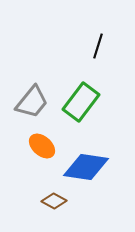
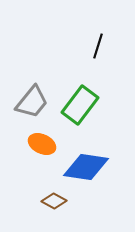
green rectangle: moved 1 px left, 3 px down
orange ellipse: moved 2 px up; rotated 16 degrees counterclockwise
